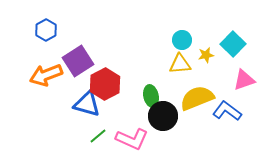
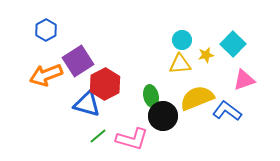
pink L-shape: rotated 8 degrees counterclockwise
